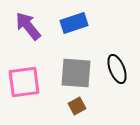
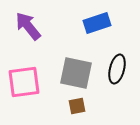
blue rectangle: moved 23 px right
black ellipse: rotated 36 degrees clockwise
gray square: rotated 8 degrees clockwise
brown square: rotated 18 degrees clockwise
